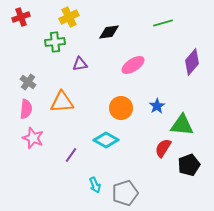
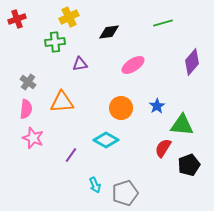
red cross: moved 4 px left, 2 px down
